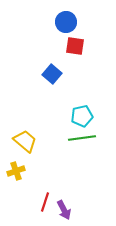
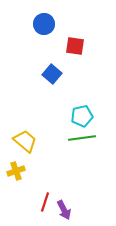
blue circle: moved 22 px left, 2 px down
